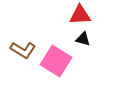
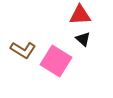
black triangle: rotated 28 degrees clockwise
